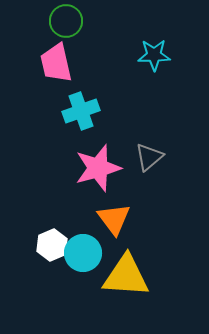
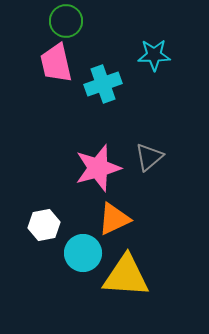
cyan cross: moved 22 px right, 27 px up
orange triangle: rotated 42 degrees clockwise
white hexagon: moved 8 px left, 20 px up; rotated 12 degrees clockwise
